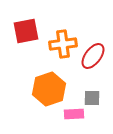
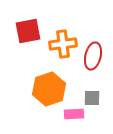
red square: moved 2 px right
red ellipse: rotated 24 degrees counterclockwise
